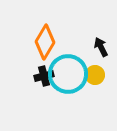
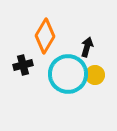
orange diamond: moved 6 px up
black arrow: moved 14 px left; rotated 42 degrees clockwise
black cross: moved 21 px left, 11 px up
